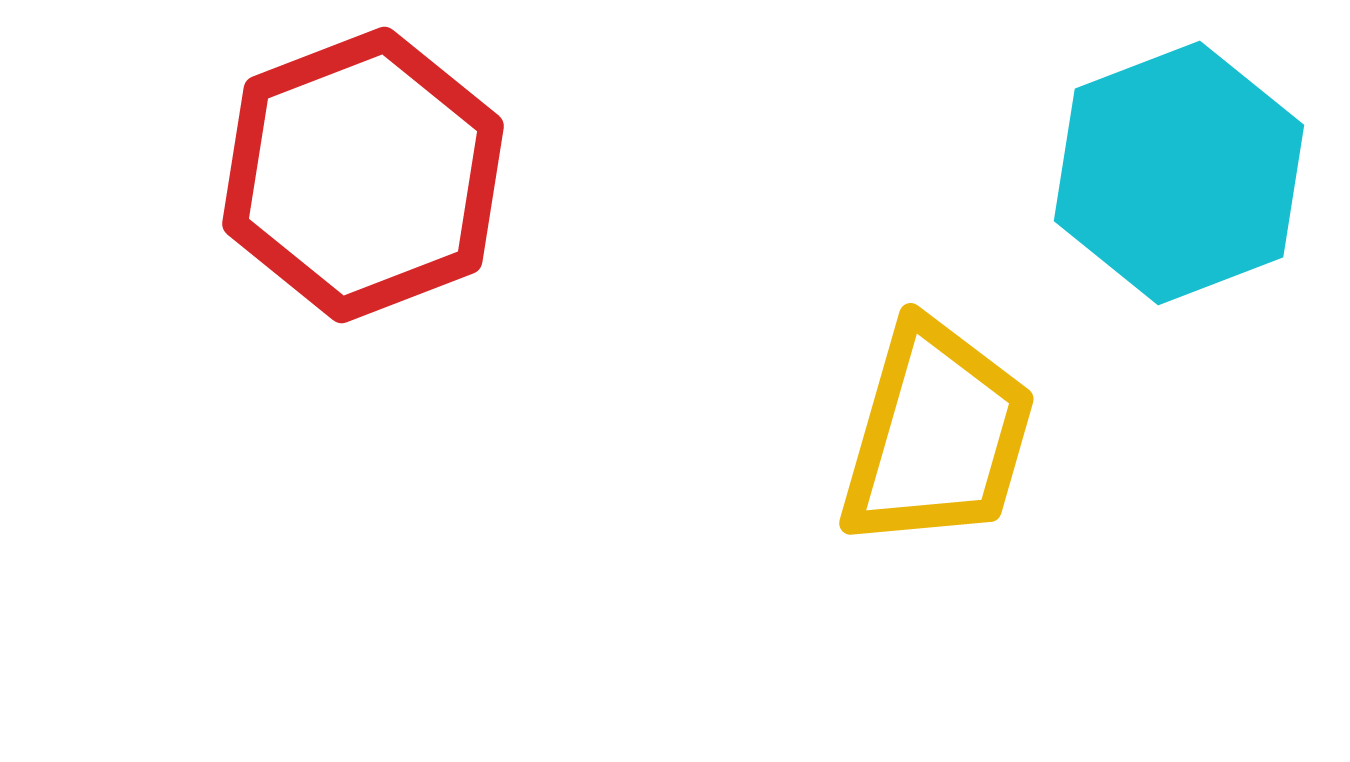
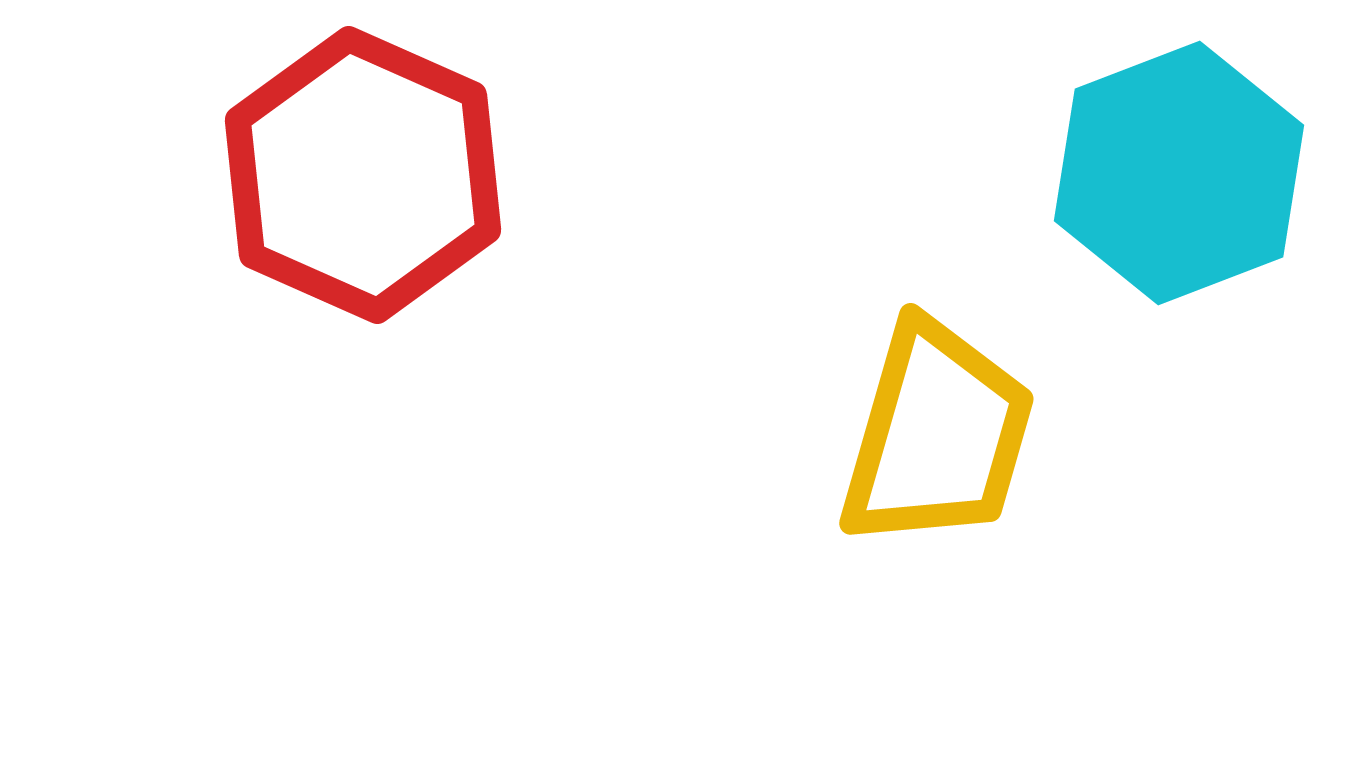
red hexagon: rotated 15 degrees counterclockwise
